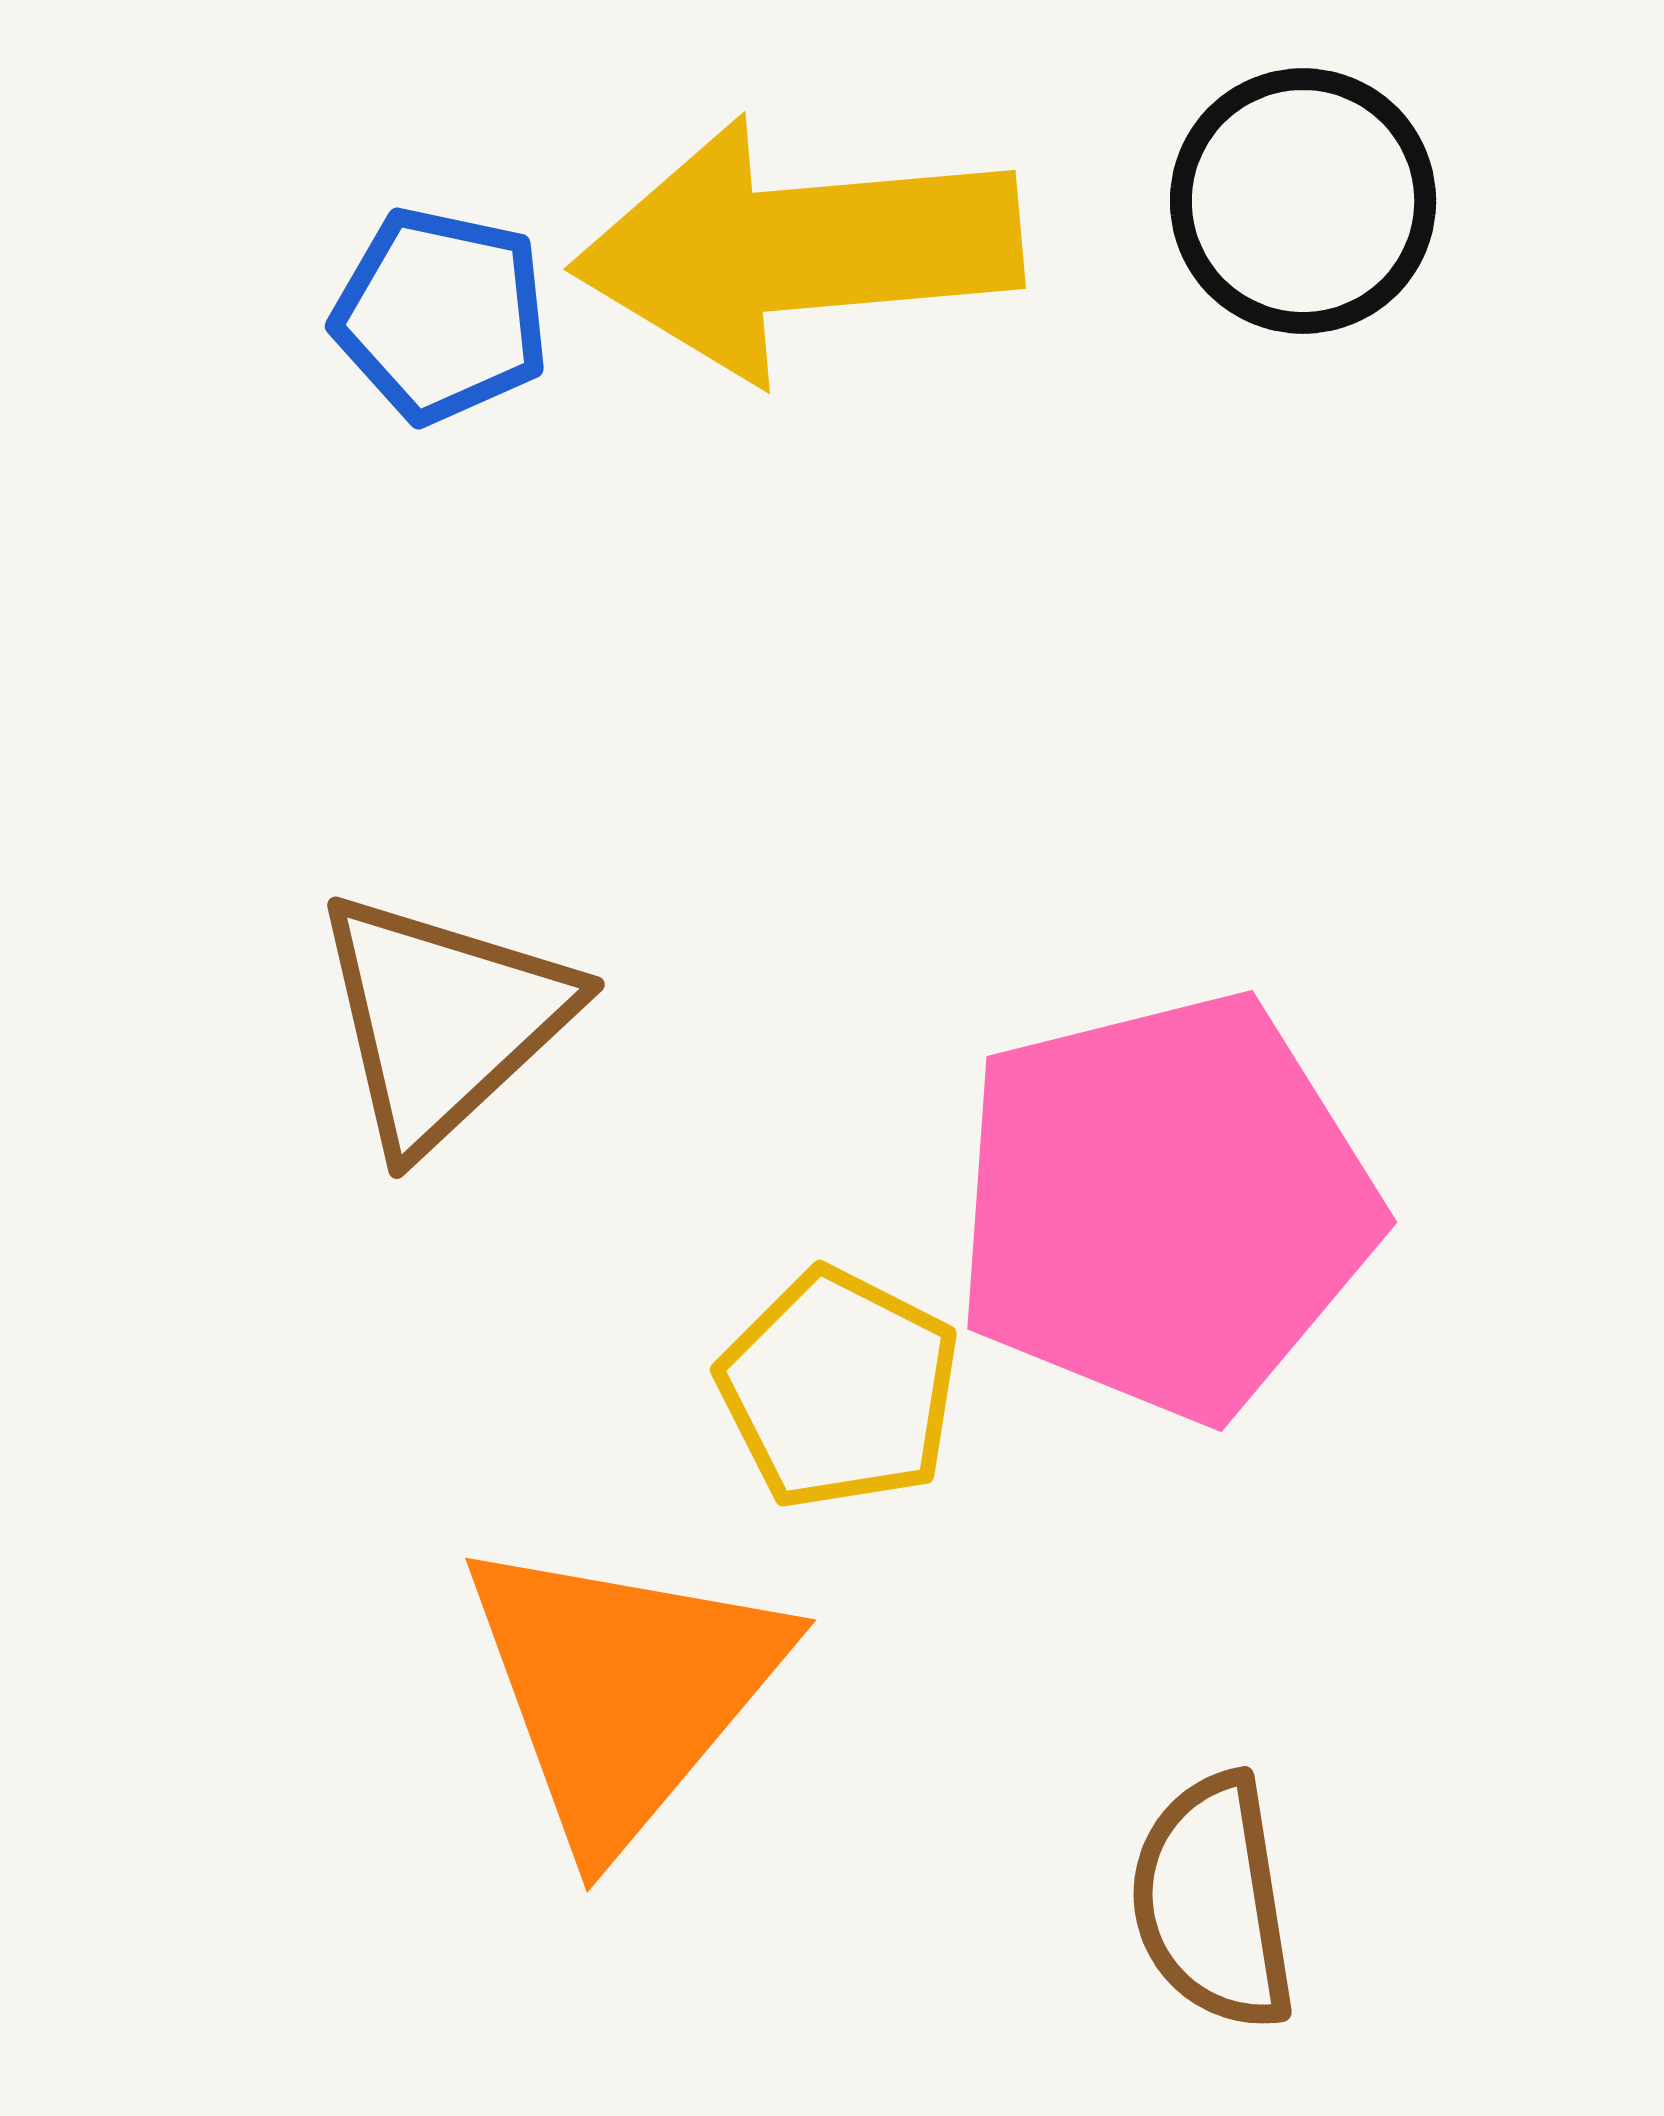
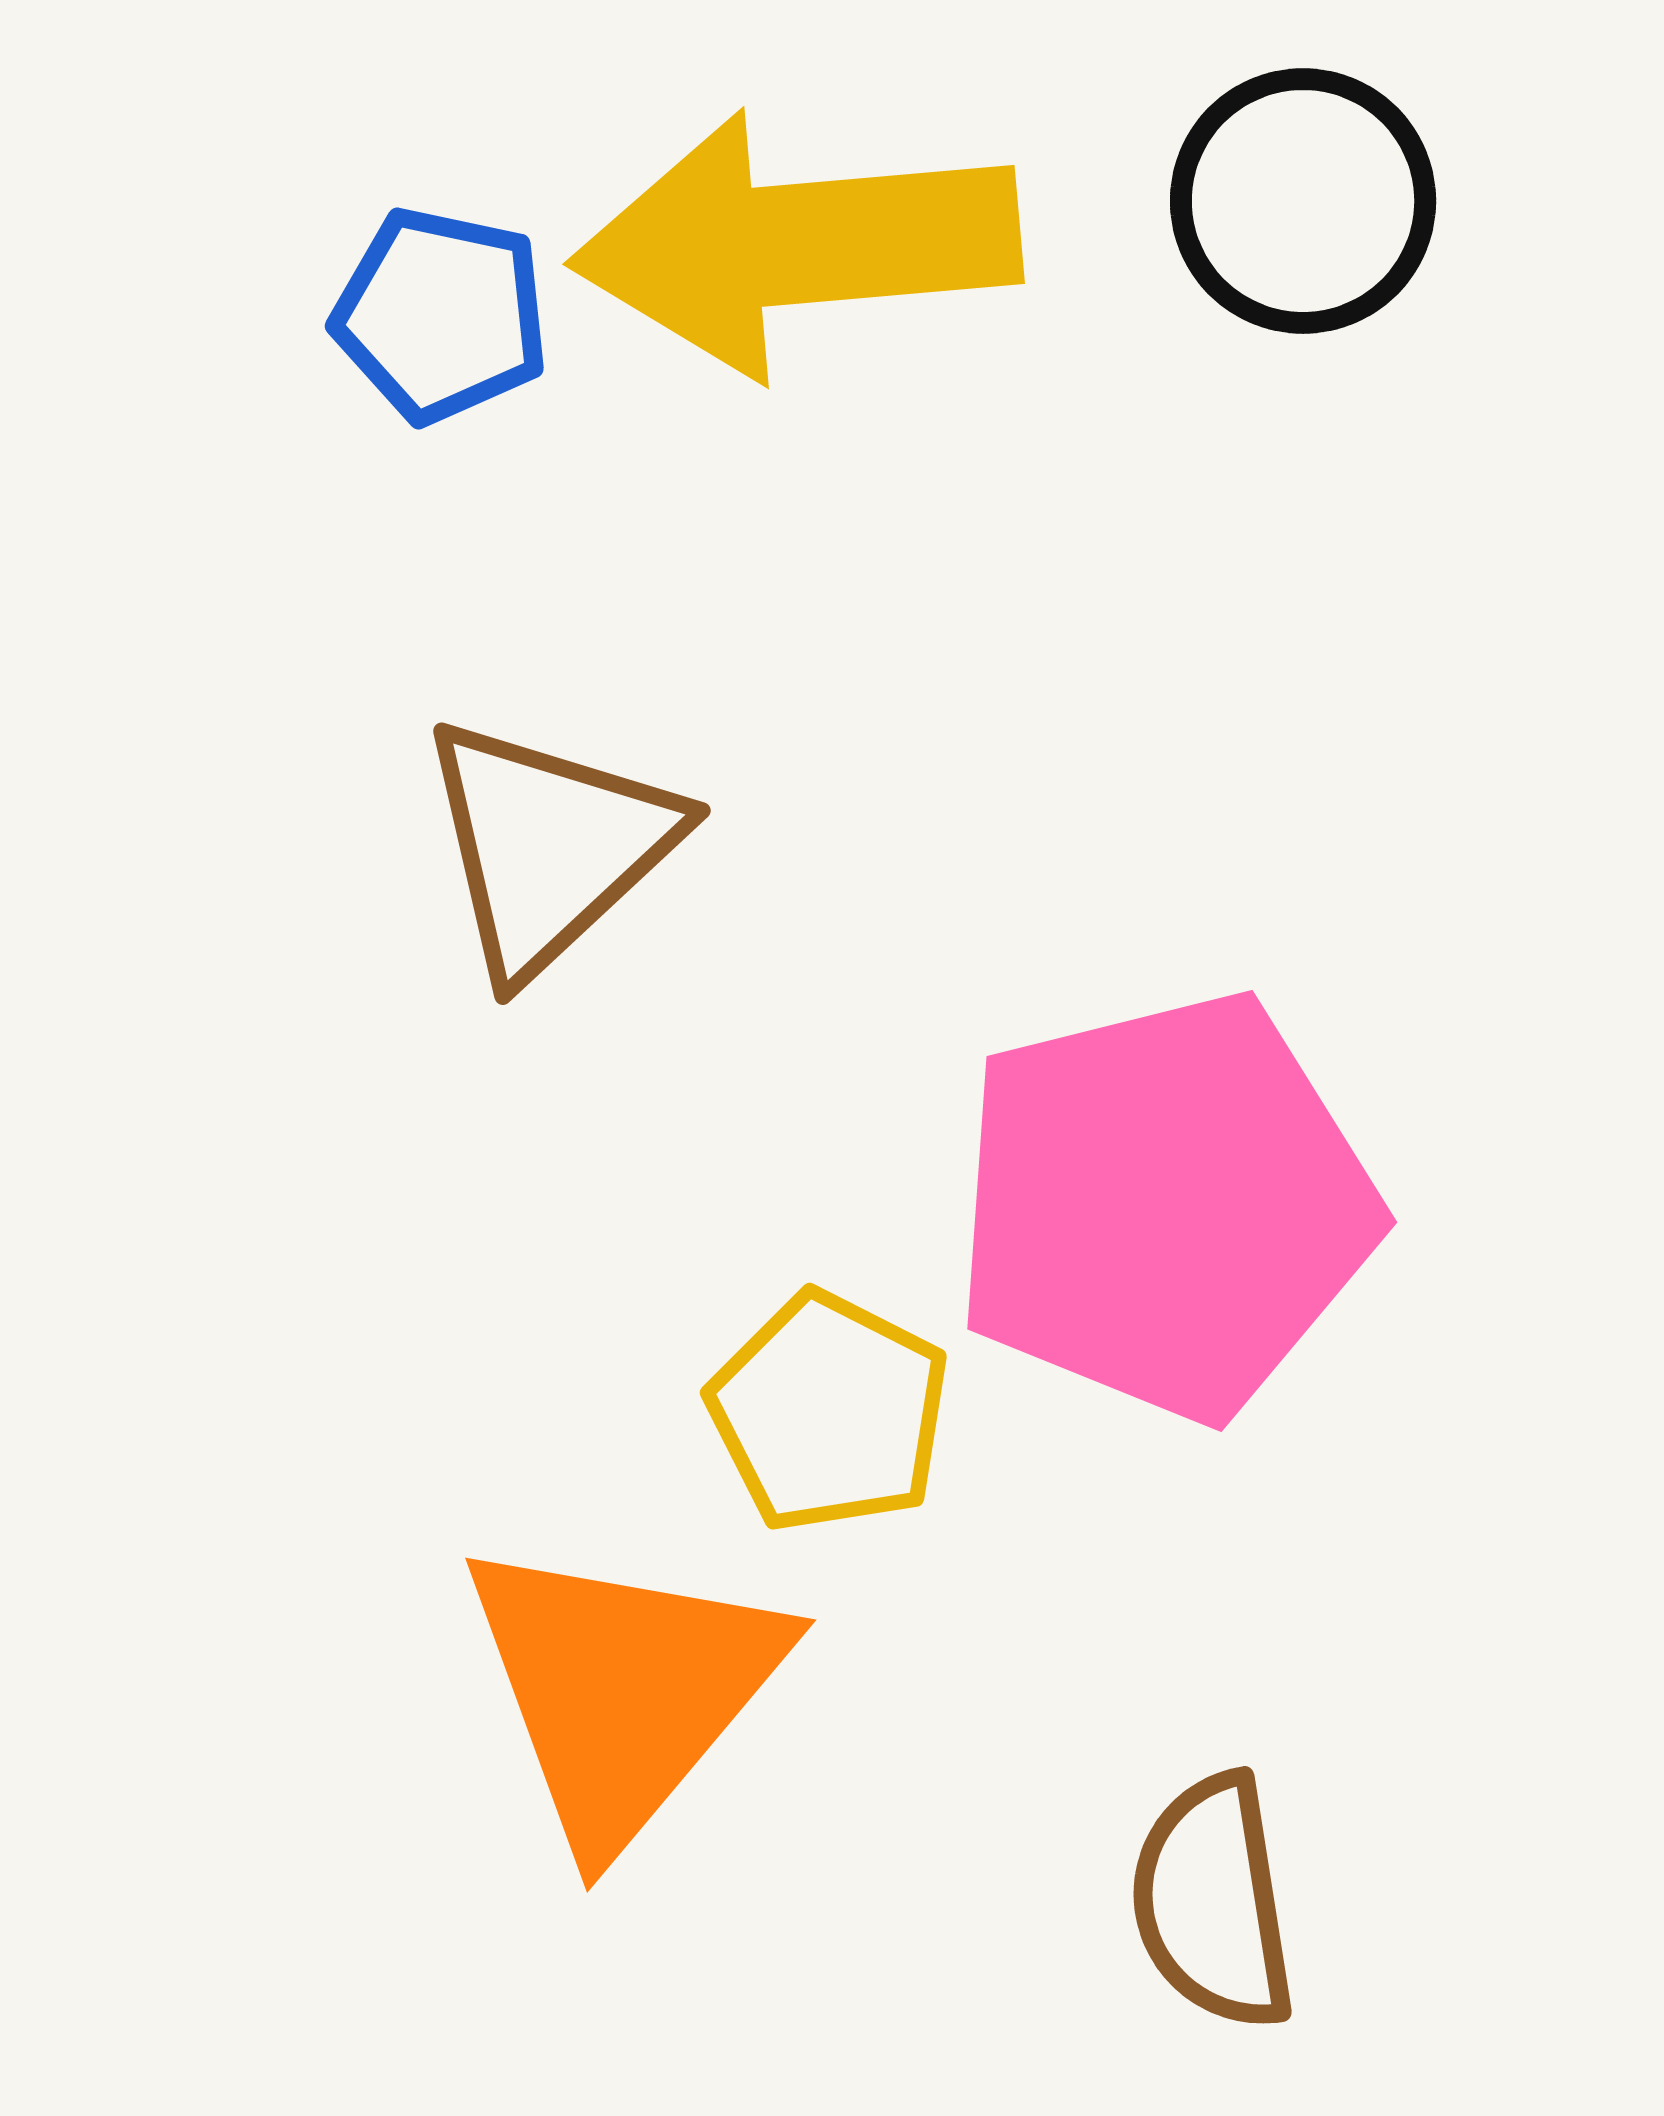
yellow arrow: moved 1 px left, 5 px up
brown triangle: moved 106 px right, 174 px up
yellow pentagon: moved 10 px left, 23 px down
